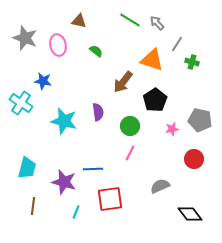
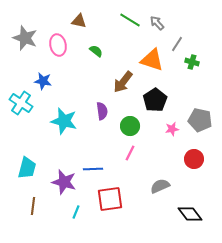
purple semicircle: moved 4 px right, 1 px up
